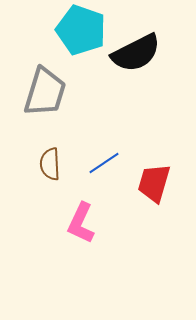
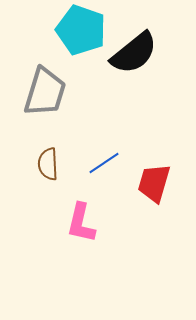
black semicircle: moved 2 px left; rotated 12 degrees counterclockwise
brown semicircle: moved 2 px left
pink L-shape: rotated 12 degrees counterclockwise
